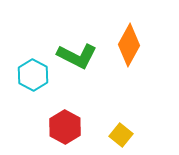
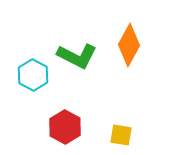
yellow square: rotated 30 degrees counterclockwise
